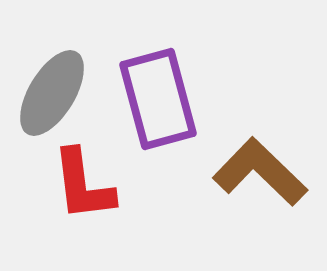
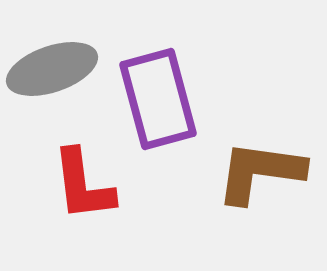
gray ellipse: moved 24 px up; rotated 40 degrees clockwise
brown L-shape: rotated 36 degrees counterclockwise
